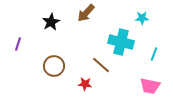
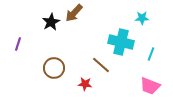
brown arrow: moved 12 px left
cyan line: moved 3 px left
brown circle: moved 2 px down
pink trapezoid: rotated 10 degrees clockwise
